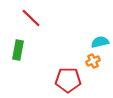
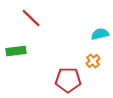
cyan semicircle: moved 8 px up
green rectangle: moved 2 px left, 1 px down; rotated 72 degrees clockwise
orange cross: rotated 16 degrees counterclockwise
